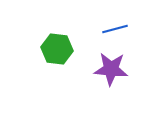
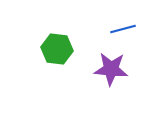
blue line: moved 8 px right
